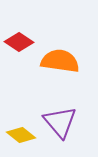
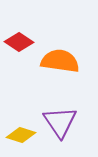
purple triangle: rotated 6 degrees clockwise
yellow diamond: rotated 20 degrees counterclockwise
